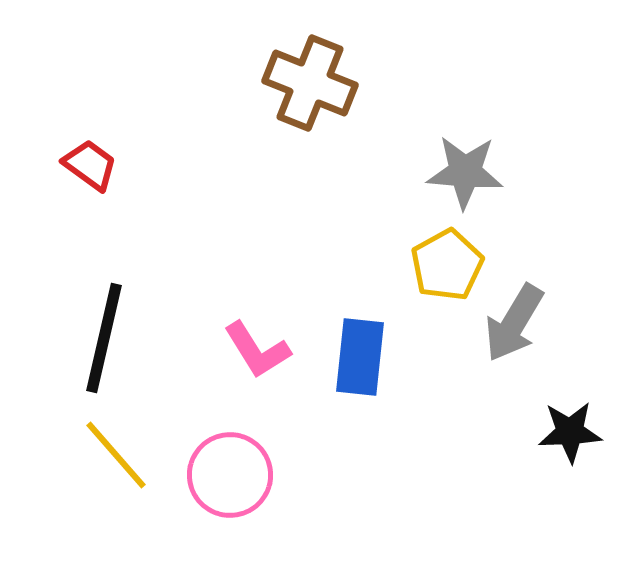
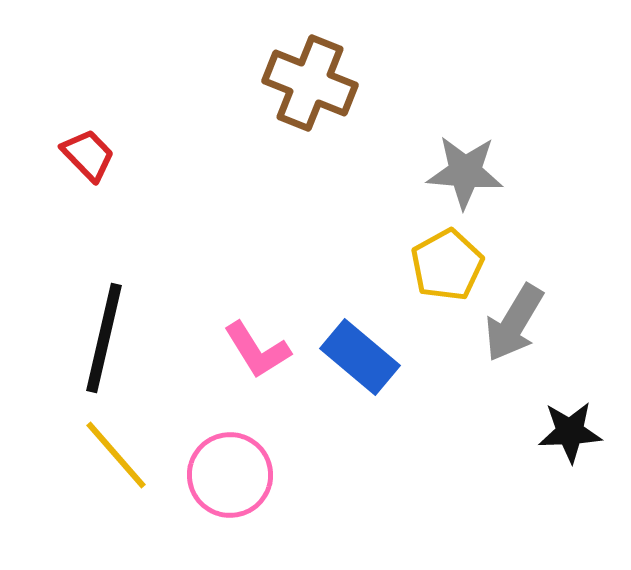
red trapezoid: moved 2 px left, 10 px up; rotated 10 degrees clockwise
blue rectangle: rotated 56 degrees counterclockwise
